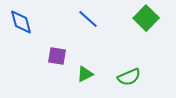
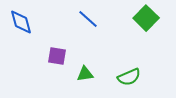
green triangle: rotated 18 degrees clockwise
